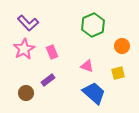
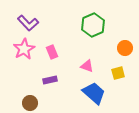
orange circle: moved 3 px right, 2 px down
purple rectangle: moved 2 px right; rotated 24 degrees clockwise
brown circle: moved 4 px right, 10 px down
